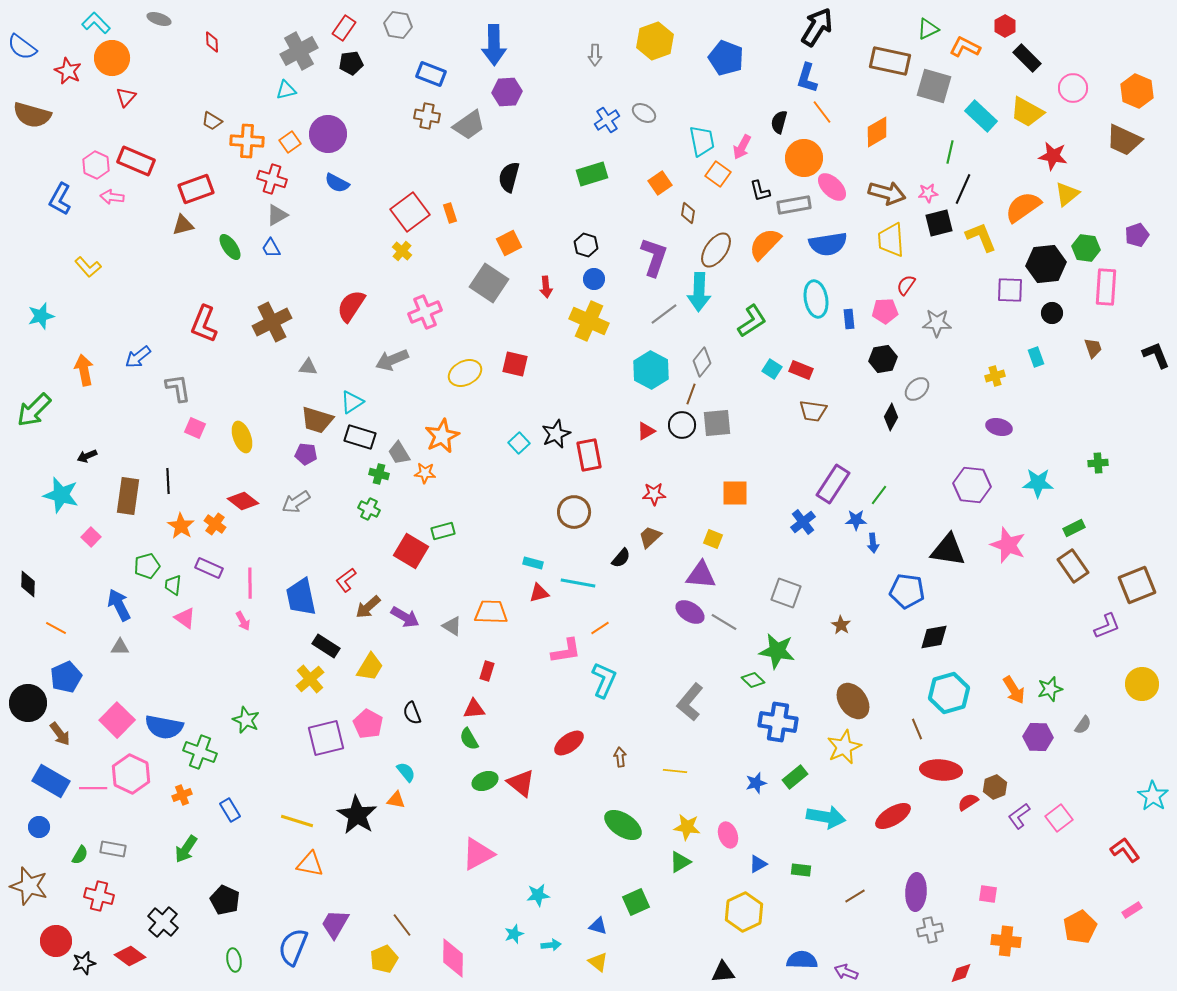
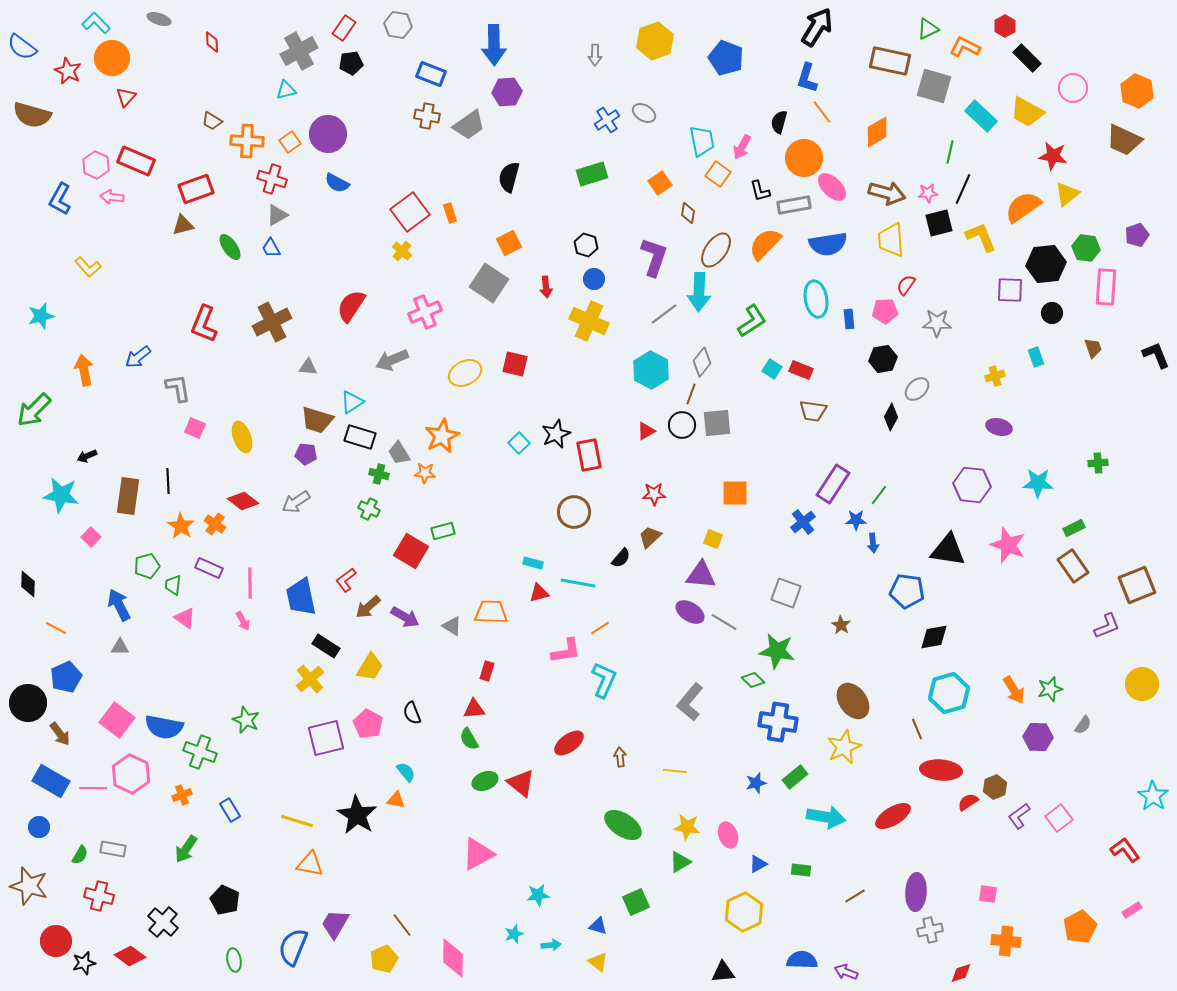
cyan star at (61, 495): rotated 6 degrees counterclockwise
pink square at (117, 720): rotated 8 degrees counterclockwise
